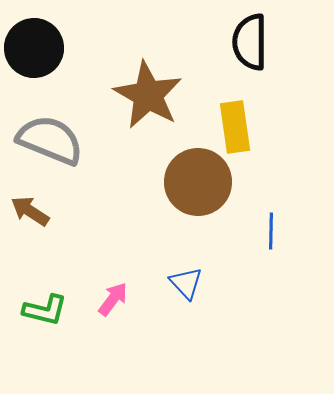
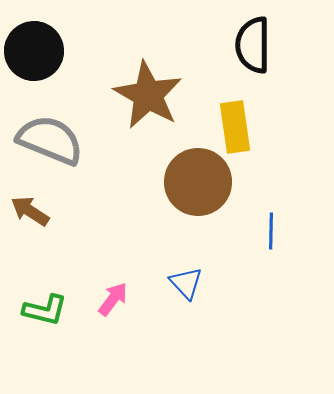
black semicircle: moved 3 px right, 3 px down
black circle: moved 3 px down
